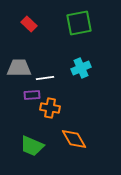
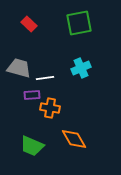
gray trapezoid: rotated 15 degrees clockwise
